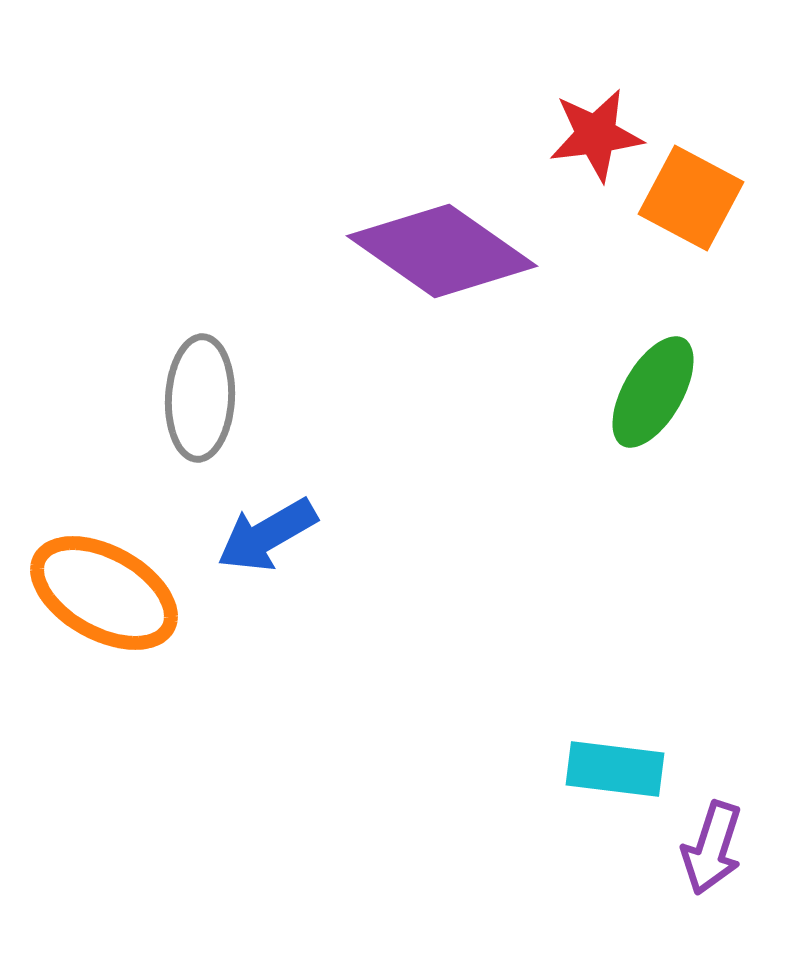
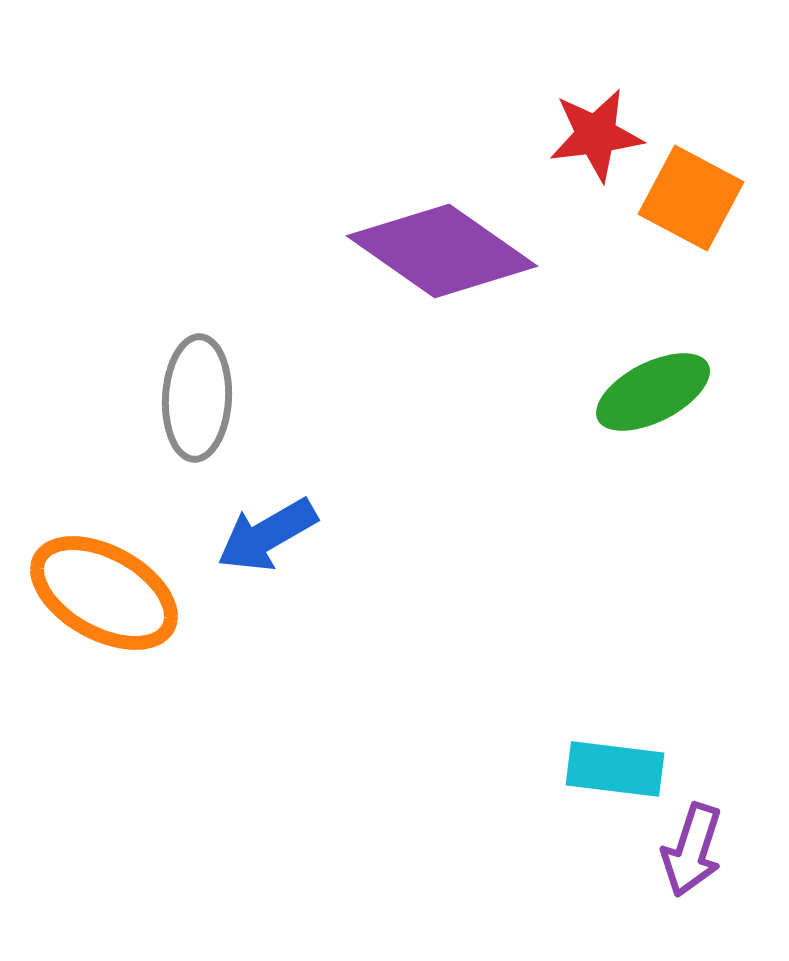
green ellipse: rotated 33 degrees clockwise
gray ellipse: moved 3 px left
purple arrow: moved 20 px left, 2 px down
